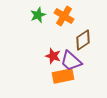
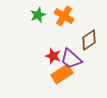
brown diamond: moved 6 px right
purple trapezoid: moved 2 px up
orange rectangle: moved 1 px left, 2 px up; rotated 20 degrees counterclockwise
